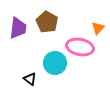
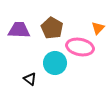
brown pentagon: moved 5 px right, 6 px down
purple trapezoid: moved 1 px right, 2 px down; rotated 95 degrees counterclockwise
